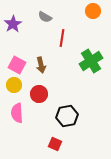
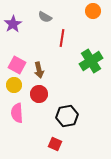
brown arrow: moved 2 px left, 5 px down
